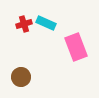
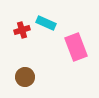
red cross: moved 2 px left, 6 px down
brown circle: moved 4 px right
